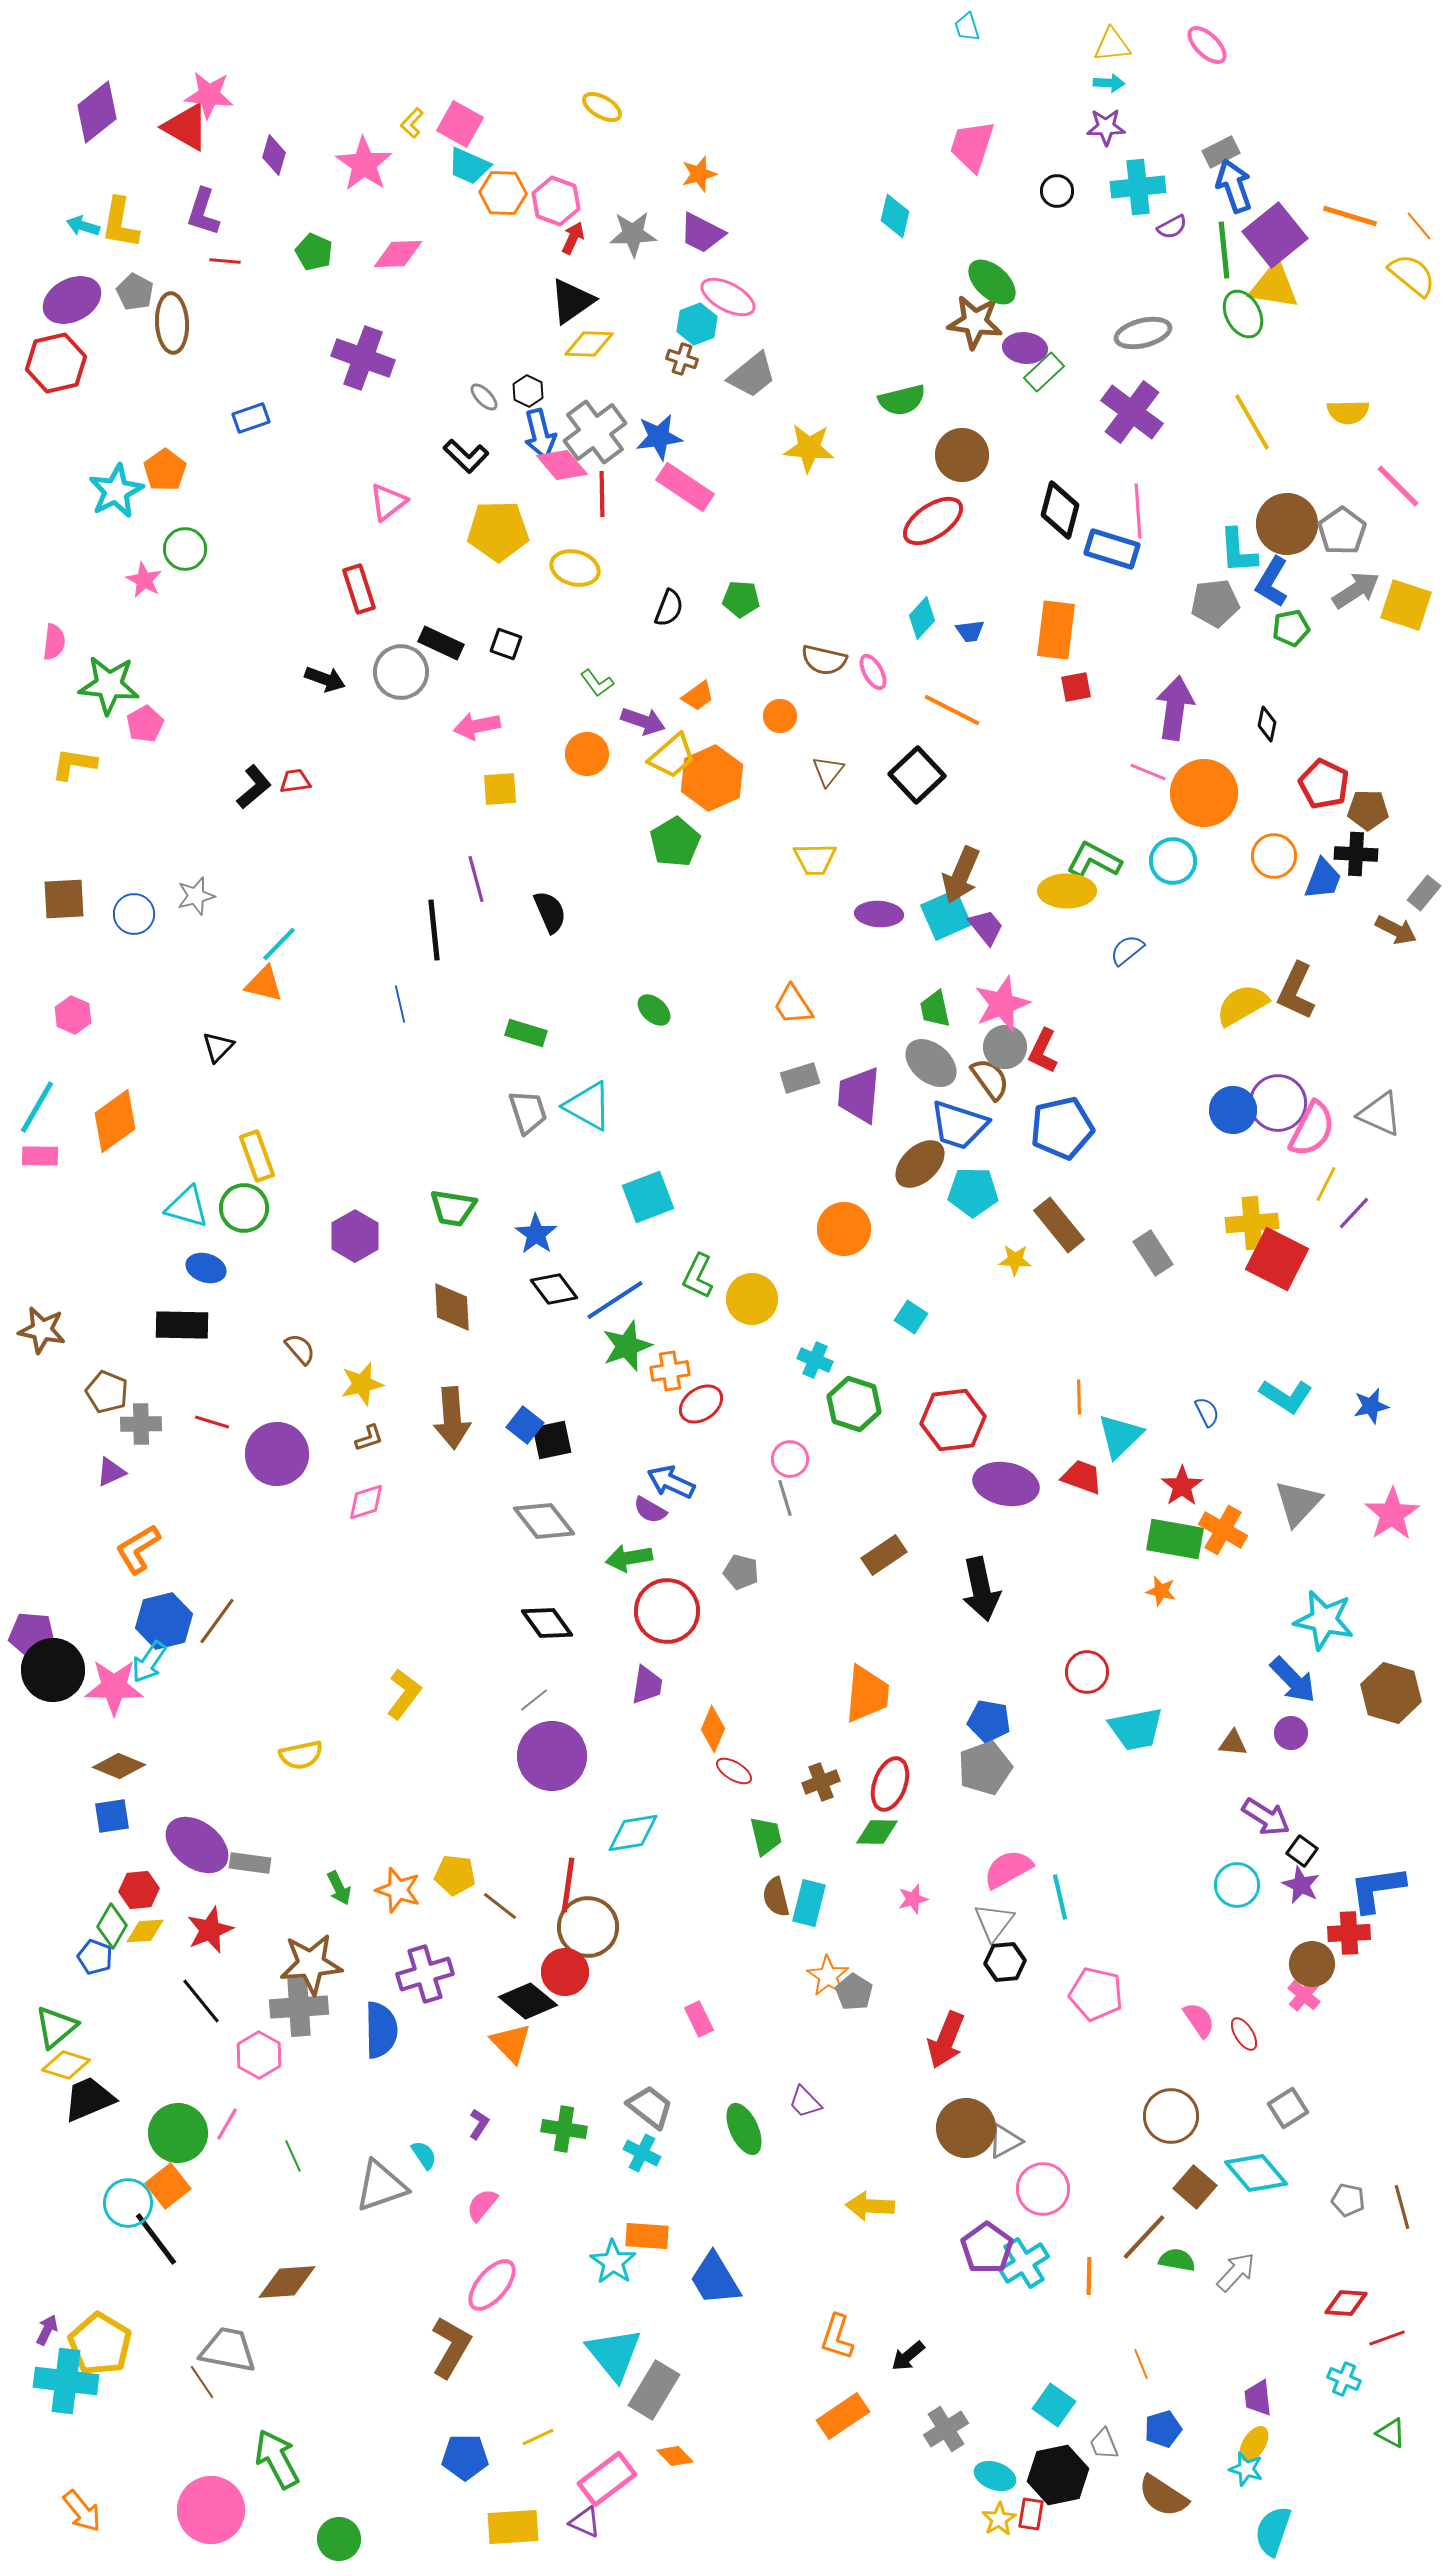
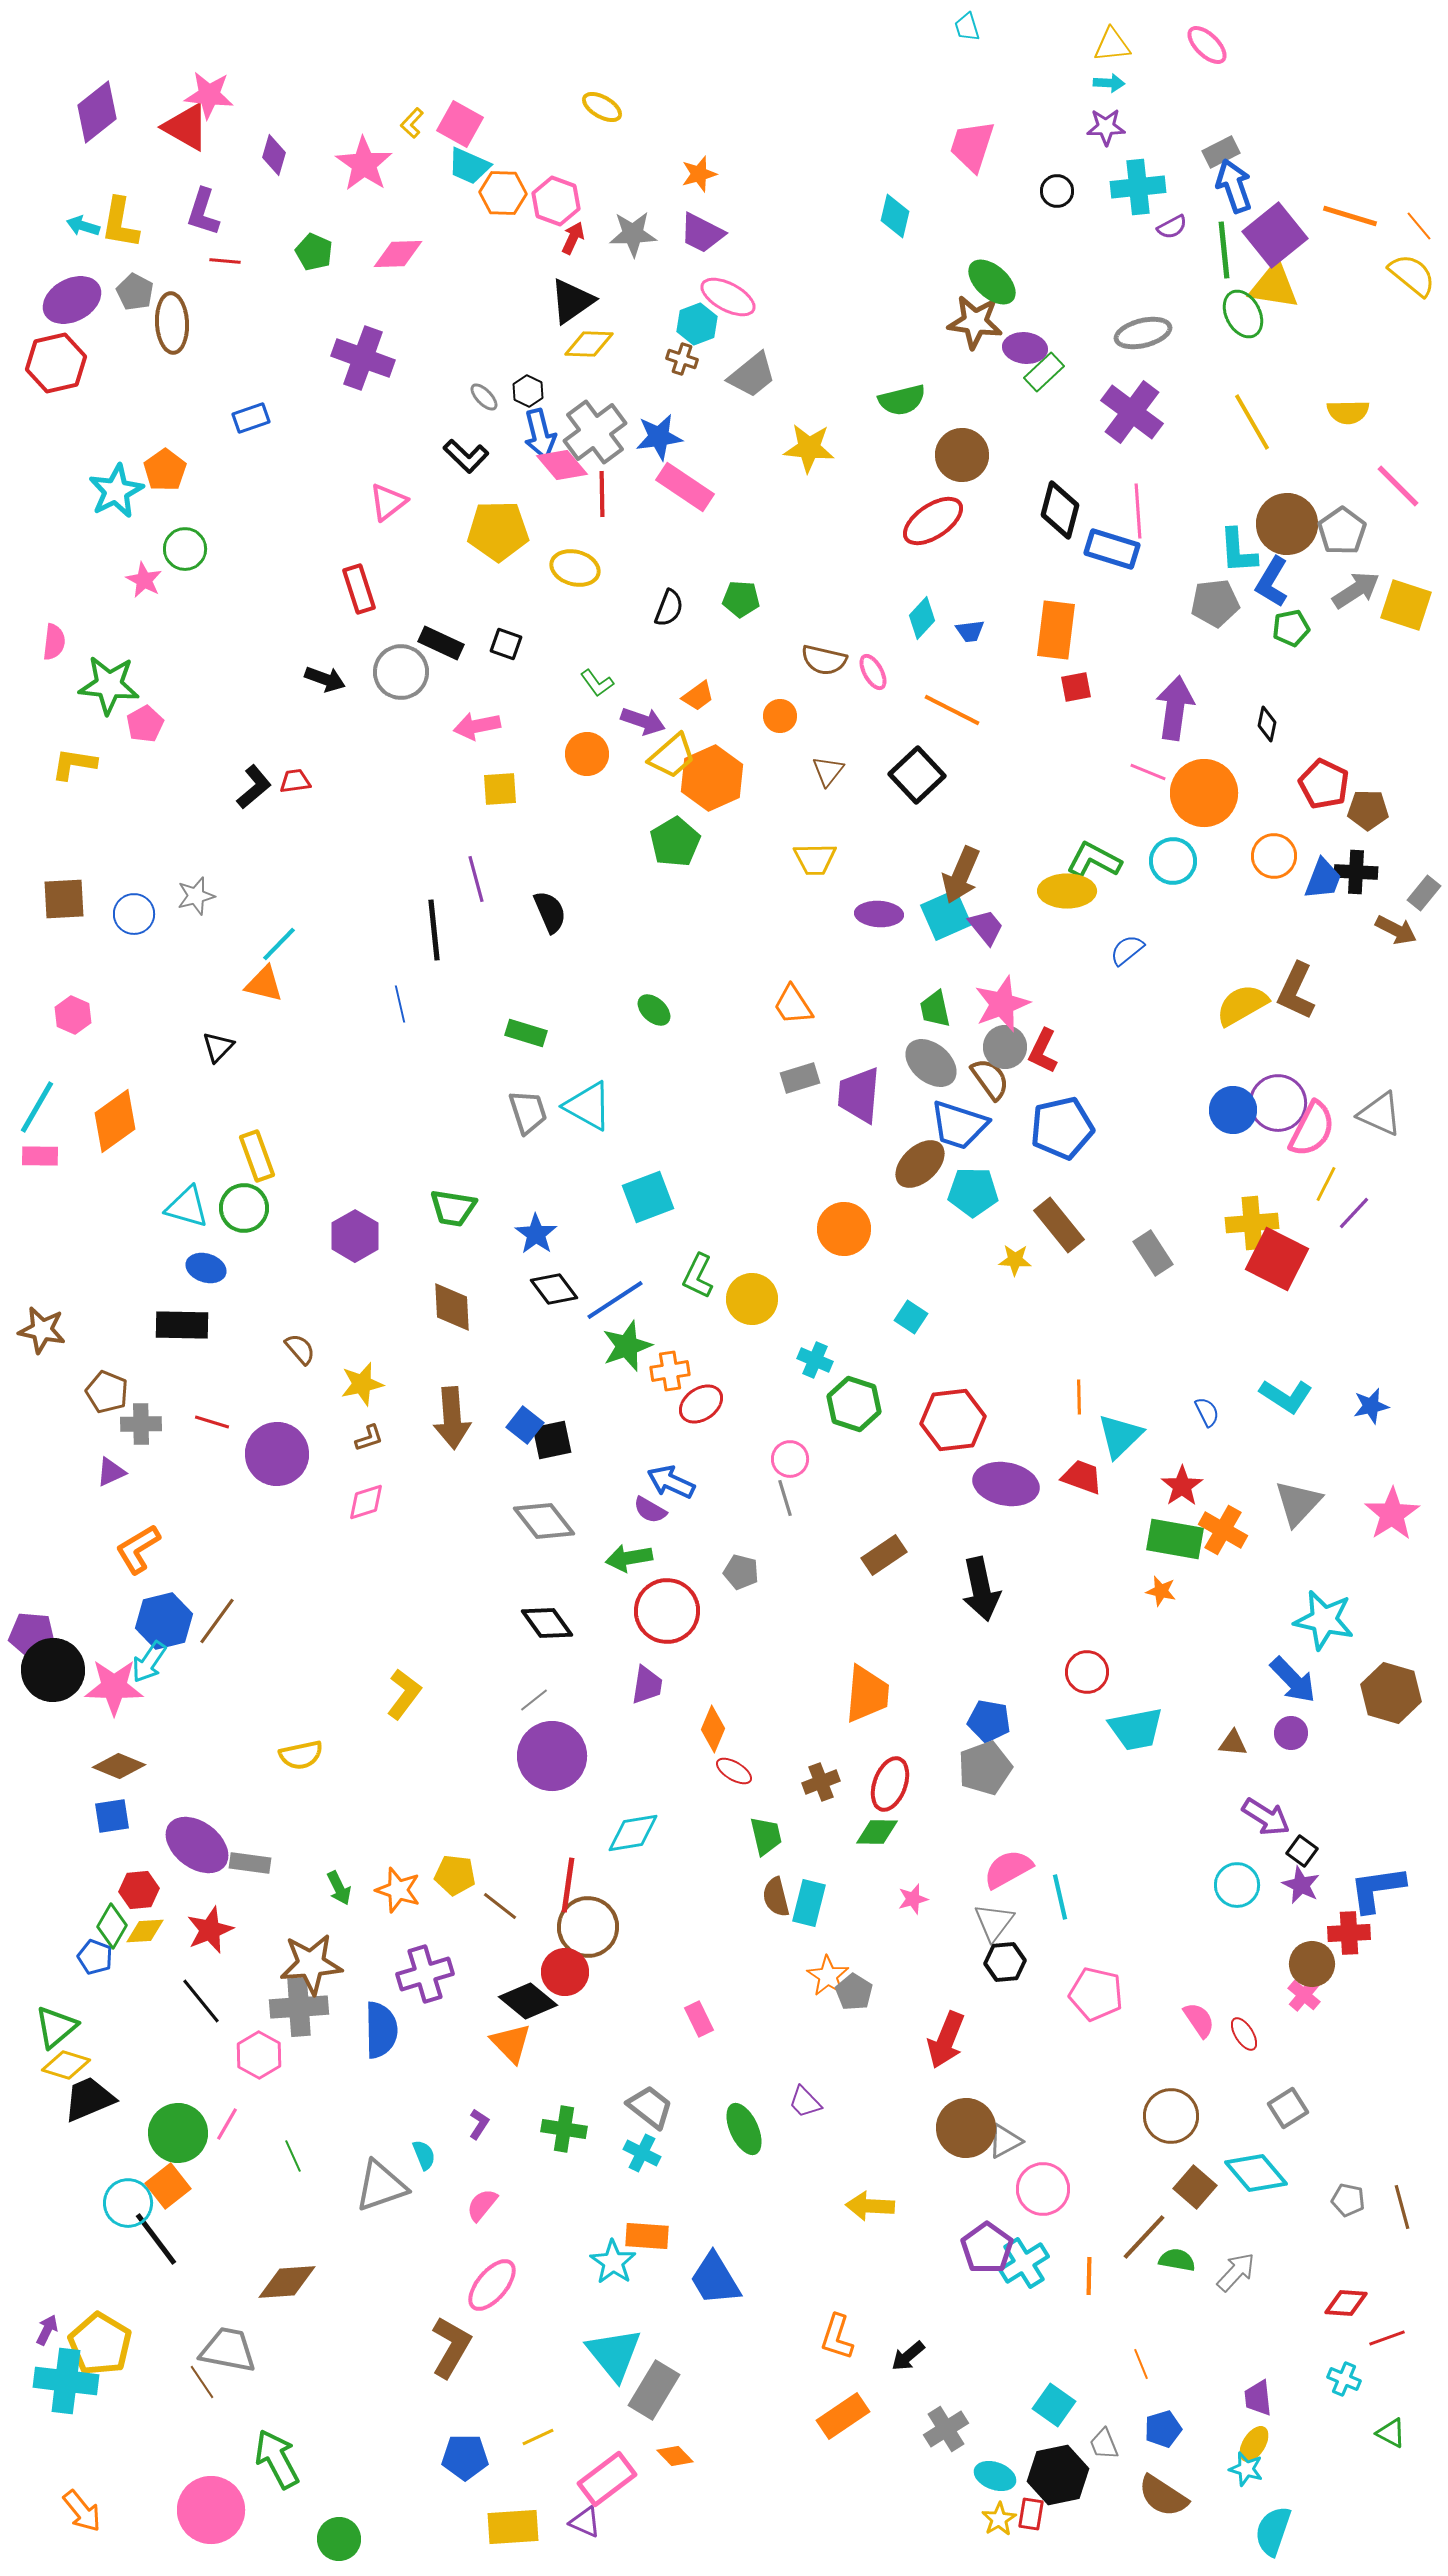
black cross at (1356, 854): moved 18 px down
cyan semicircle at (424, 2155): rotated 12 degrees clockwise
